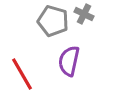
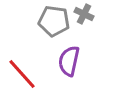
gray pentagon: moved 1 px right; rotated 8 degrees counterclockwise
red line: rotated 12 degrees counterclockwise
